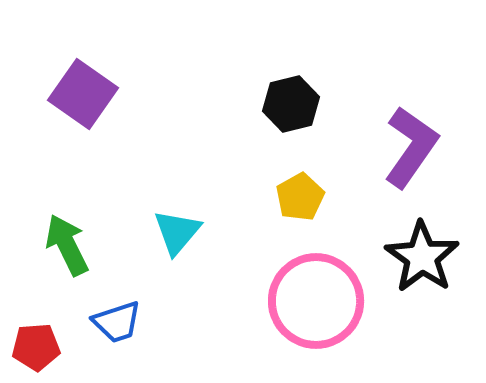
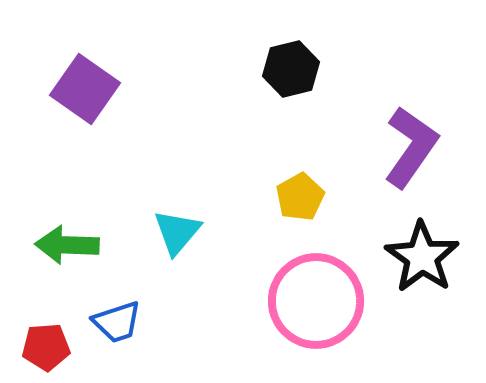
purple square: moved 2 px right, 5 px up
black hexagon: moved 35 px up
green arrow: rotated 62 degrees counterclockwise
red pentagon: moved 10 px right
